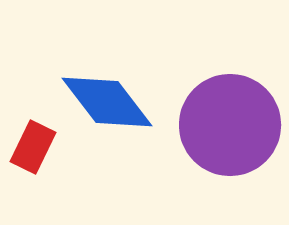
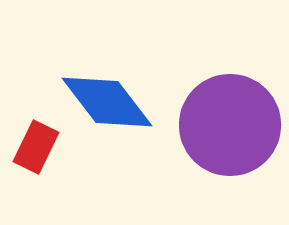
red rectangle: moved 3 px right
